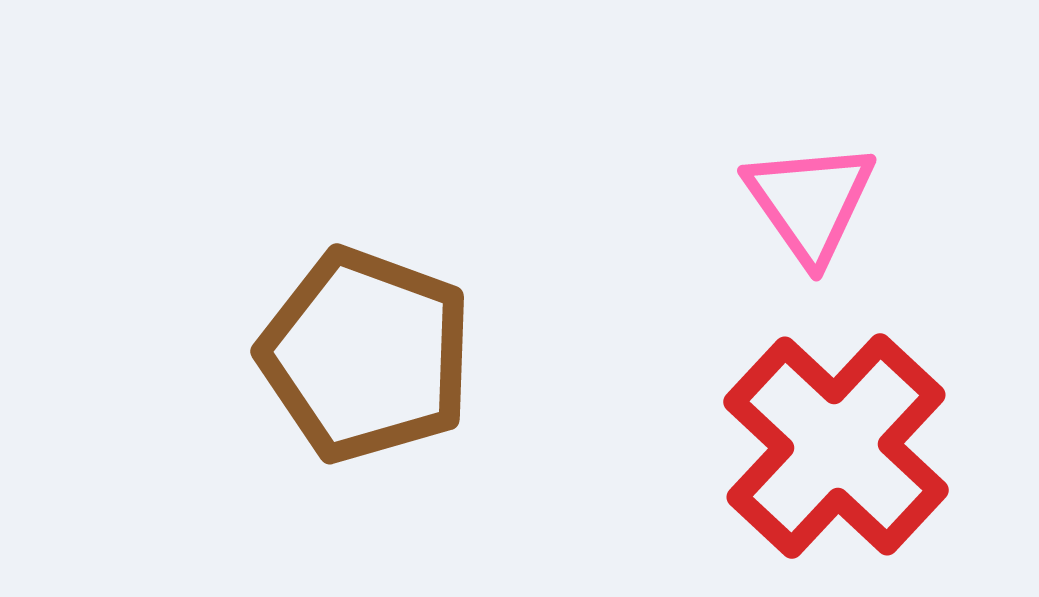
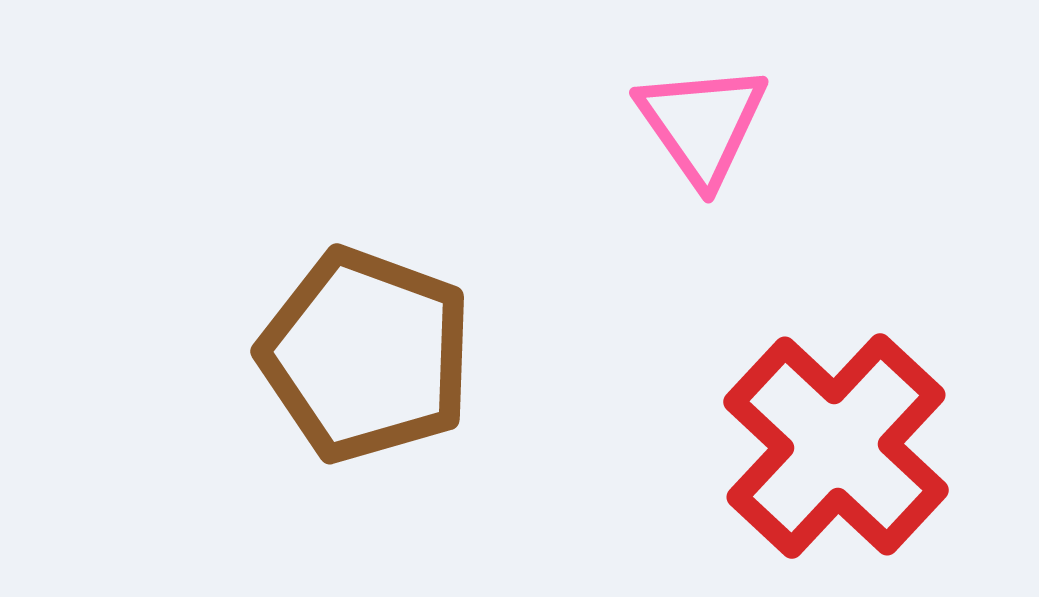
pink triangle: moved 108 px left, 78 px up
